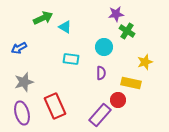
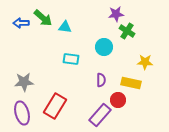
green arrow: rotated 66 degrees clockwise
cyan triangle: rotated 24 degrees counterclockwise
blue arrow: moved 2 px right, 25 px up; rotated 28 degrees clockwise
yellow star: rotated 21 degrees clockwise
purple semicircle: moved 7 px down
gray star: rotated 12 degrees clockwise
red rectangle: rotated 55 degrees clockwise
